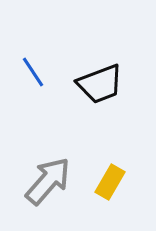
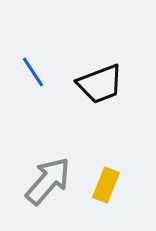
yellow rectangle: moved 4 px left, 3 px down; rotated 8 degrees counterclockwise
